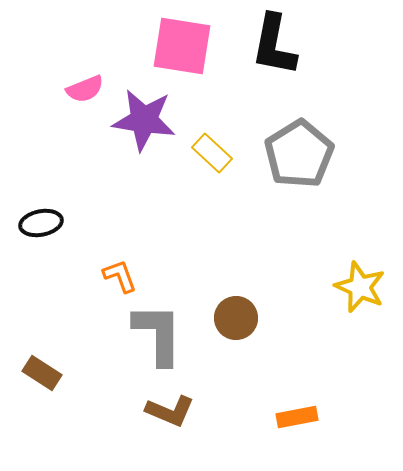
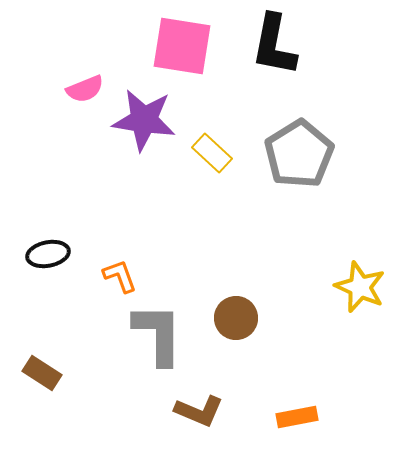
black ellipse: moved 7 px right, 31 px down
brown L-shape: moved 29 px right
